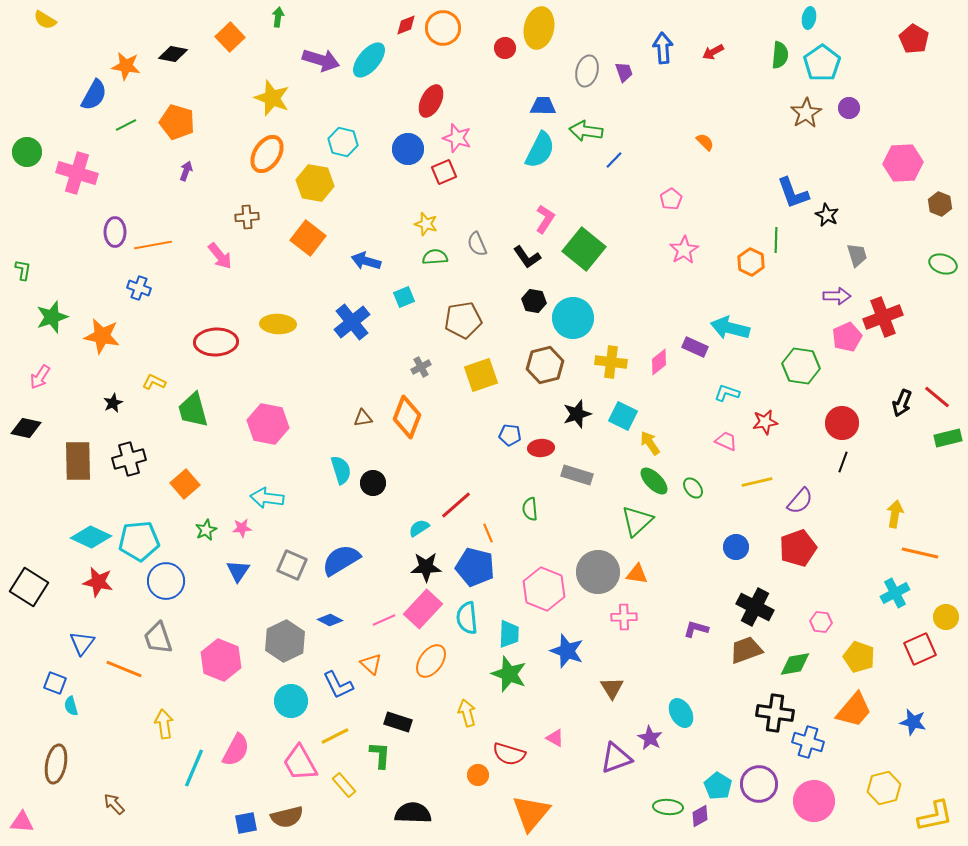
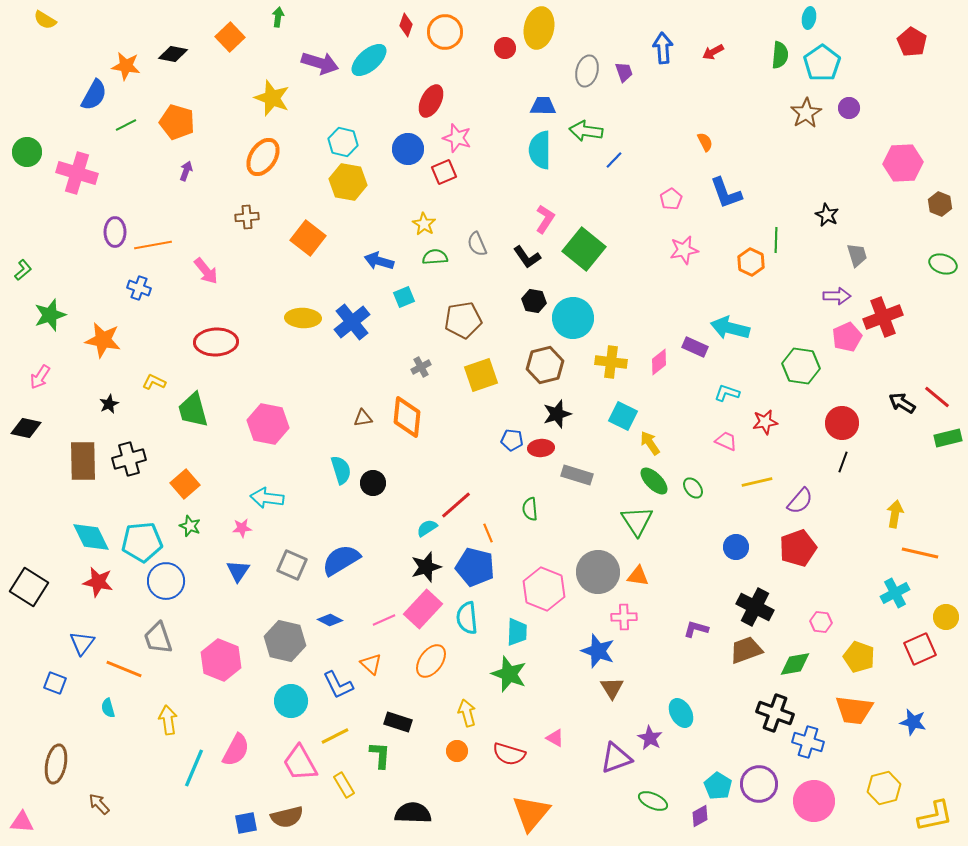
red diamond at (406, 25): rotated 50 degrees counterclockwise
orange circle at (443, 28): moved 2 px right, 4 px down
red pentagon at (914, 39): moved 2 px left, 3 px down
purple arrow at (321, 60): moved 1 px left, 3 px down
cyan ellipse at (369, 60): rotated 9 degrees clockwise
orange semicircle at (705, 142): rotated 18 degrees clockwise
cyan semicircle at (540, 150): rotated 153 degrees clockwise
orange ellipse at (267, 154): moved 4 px left, 3 px down
yellow hexagon at (315, 183): moved 33 px right, 1 px up
blue L-shape at (793, 193): moved 67 px left
yellow star at (426, 224): moved 2 px left; rotated 15 degrees clockwise
pink star at (684, 250): rotated 20 degrees clockwise
pink arrow at (220, 256): moved 14 px left, 15 px down
blue arrow at (366, 261): moved 13 px right
green L-shape at (23, 270): rotated 40 degrees clockwise
green star at (52, 317): moved 2 px left, 2 px up
yellow ellipse at (278, 324): moved 25 px right, 6 px up
orange star at (102, 336): moved 1 px right, 4 px down
black star at (113, 403): moved 4 px left, 1 px down
black arrow at (902, 403): rotated 100 degrees clockwise
black star at (577, 414): moved 20 px left
orange diamond at (407, 417): rotated 15 degrees counterclockwise
blue pentagon at (510, 435): moved 2 px right, 5 px down
brown rectangle at (78, 461): moved 5 px right
green triangle at (637, 521): rotated 20 degrees counterclockwise
cyan semicircle at (419, 528): moved 8 px right
green star at (206, 530): moved 16 px left, 4 px up; rotated 25 degrees counterclockwise
cyan diamond at (91, 537): rotated 39 degrees clockwise
cyan pentagon at (139, 541): moved 3 px right, 1 px down
black star at (426, 567): rotated 16 degrees counterclockwise
orange triangle at (637, 574): moved 1 px right, 2 px down
cyan trapezoid at (509, 634): moved 8 px right, 2 px up
gray hexagon at (285, 641): rotated 21 degrees counterclockwise
blue star at (567, 651): moved 31 px right
cyan semicircle at (71, 706): moved 37 px right, 2 px down
orange trapezoid at (854, 710): rotated 57 degrees clockwise
black cross at (775, 713): rotated 12 degrees clockwise
yellow arrow at (164, 724): moved 4 px right, 4 px up
orange circle at (478, 775): moved 21 px left, 24 px up
yellow rectangle at (344, 785): rotated 10 degrees clockwise
brown arrow at (114, 804): moved 15 px left
green ellipse at (668, 807): moved 15 px left, 6 px up; rotated 20 degrees clockwise
